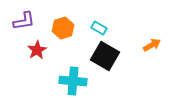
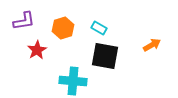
black square: rotated 20 degrees counterclockwise
